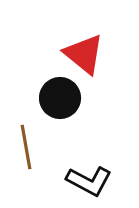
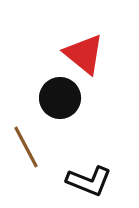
brown line: rotated 18 degrees counterclockwise
black L-shape: rotated 6 degrees counterclockwise
